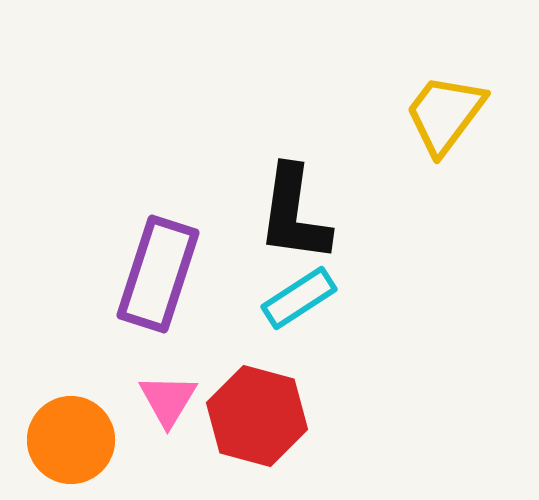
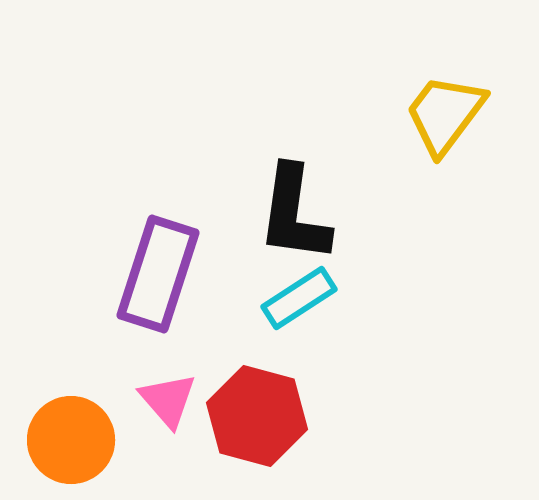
pink triangle: rotated 12 degrees counterclockwise
